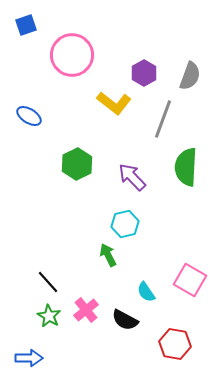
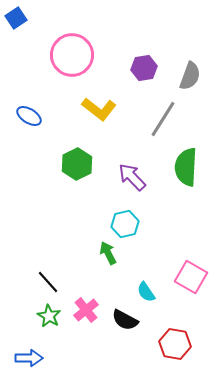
blue square: moved 10 px left, 7 px up; rotated 15 degrees counterclockwise
purple hexagon: moved 5 px up; rotated 20 degrees clockwise
yellow L-shape: moved 15 px left, 6 px down
gray line: rotated 12 degrees clockwise
green arrow: moved 2 px up
pink square: moved 1 px right, 3 px up
